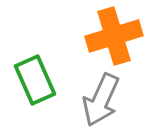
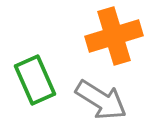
gray arrow: rotated 82 degrees counterclockwise
